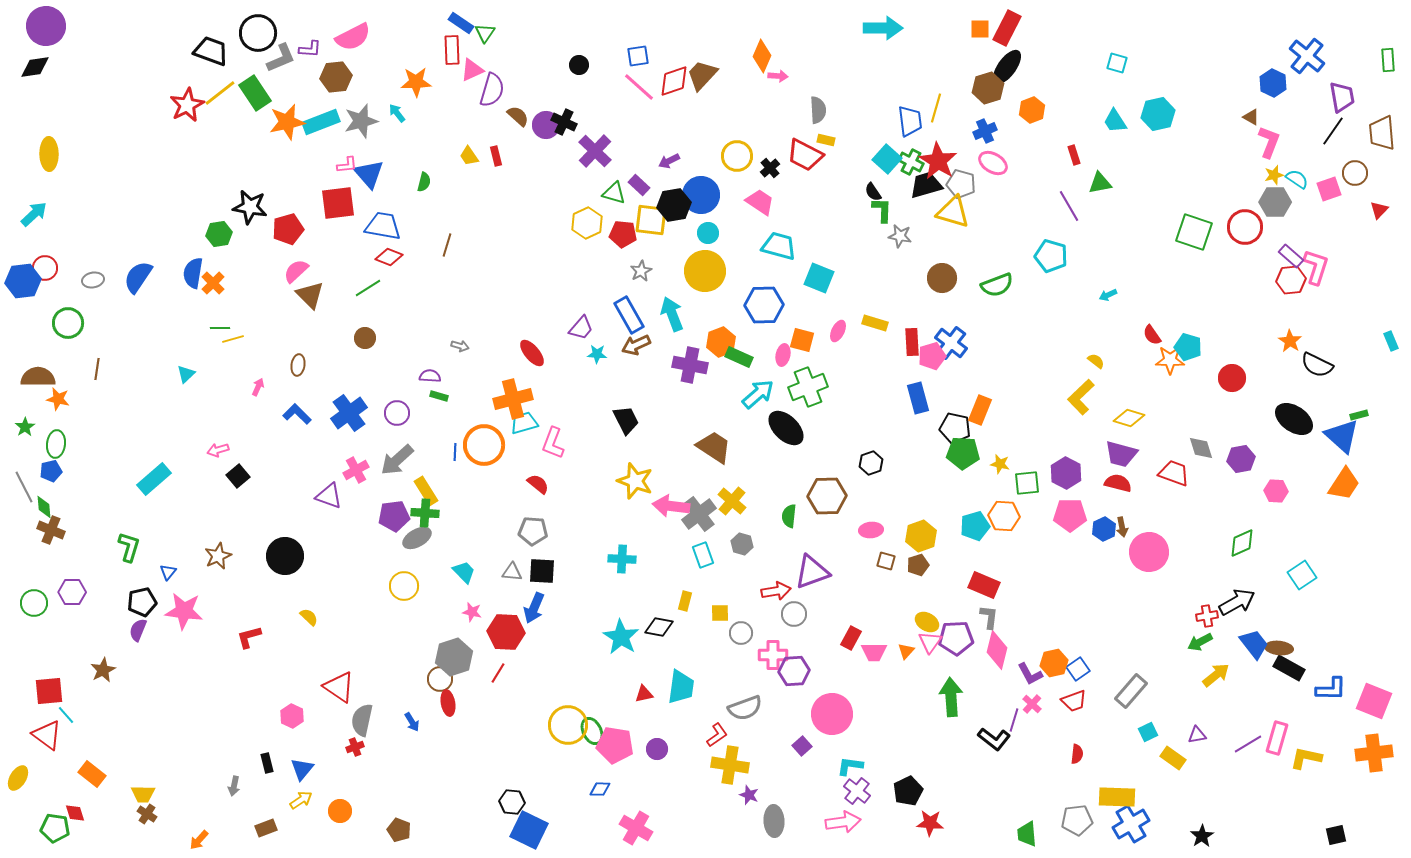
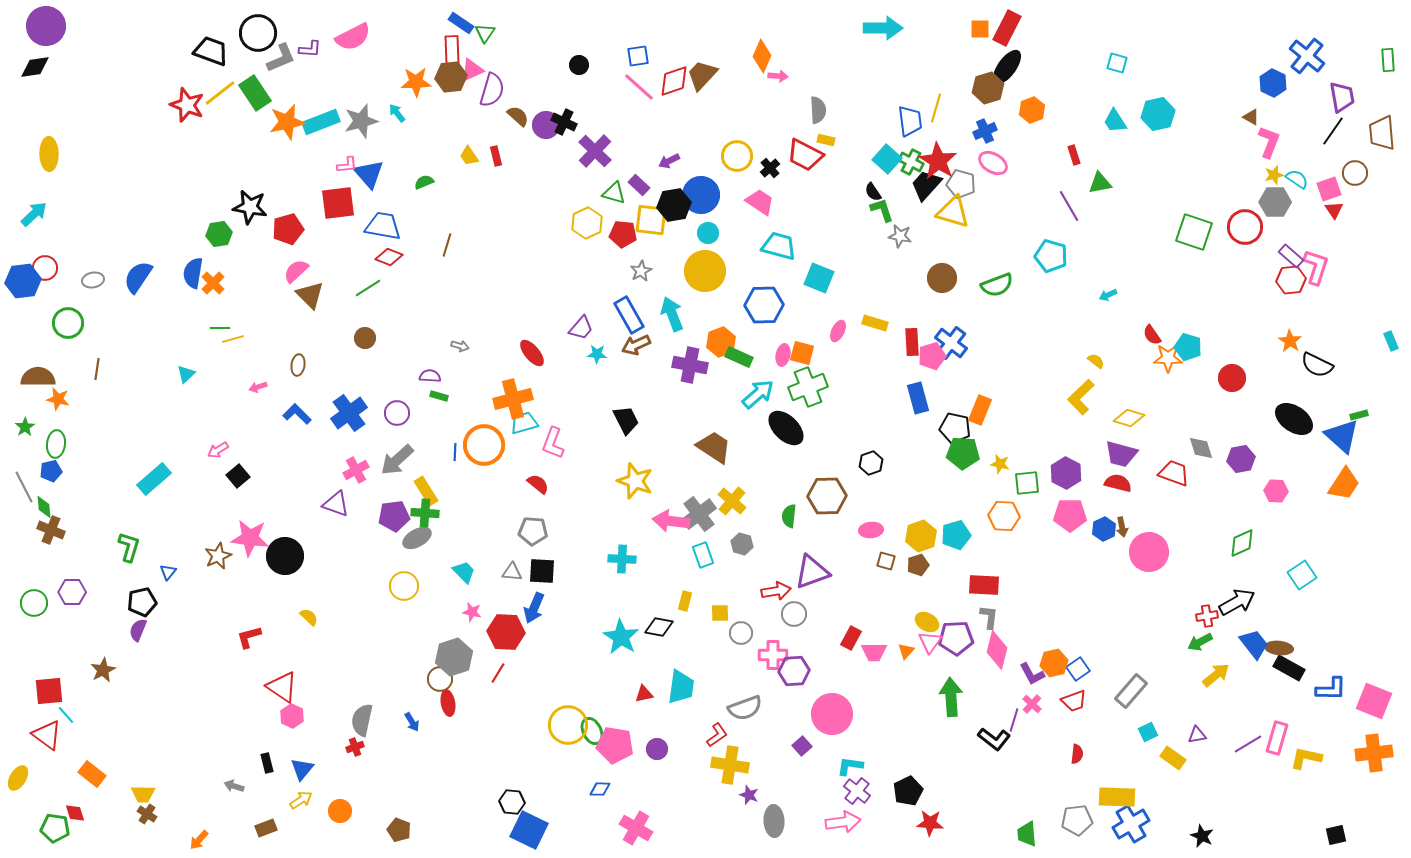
brown hexagon at (336, 77): moved 115 px right
red star at (187, 105): rotated 24 degrees counterclockwise
green semicircle at (424, 182): rotated 126 degrees counterclockwise
black trapezoid at (926, 185): rotated 32 degrees counterclockwise
green L-shape at (882, 210): rotated 20 degrees counterclockwise
red triangle at (1379, 210): moved 45 px left; rotated 18 degrees counterclockwise
orange square at (802, 340): moved 13 px down
orange star at (1170, 360): moved 2 px left, 2 px up
pink arrow at (258, 387): rotated 132 degrees counterclockwise
pink arrow at (218, 450): rotated 15 degrees counterclockwise
purple triangle at (329, 496): moved 7 px right, 8 px down
pink arrow at (671, 506): moved 15 px down
cyan pentagon at (975, 526): moved 19 px left, 9 px down
red rectangle at (984, 585): rotated 20 degrees counterclockwise
pink star at (184, 611): moved 66 px right, 73 px up
purple L-shape at (1030, 674): moved 2 px right
red triangle at (339, 687): moved 57 px left
gray arrow at (234, 786): rotated 96 degrees clockwise
black star at (1202, 836): rotated 15 degrees counterclockwise
